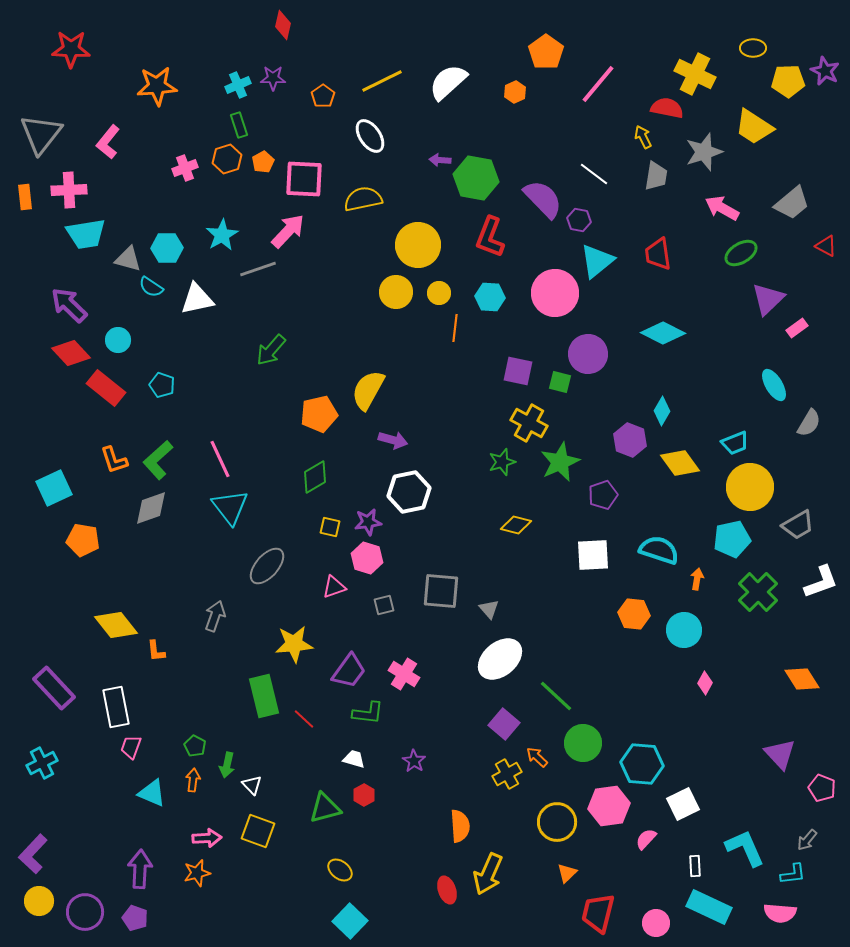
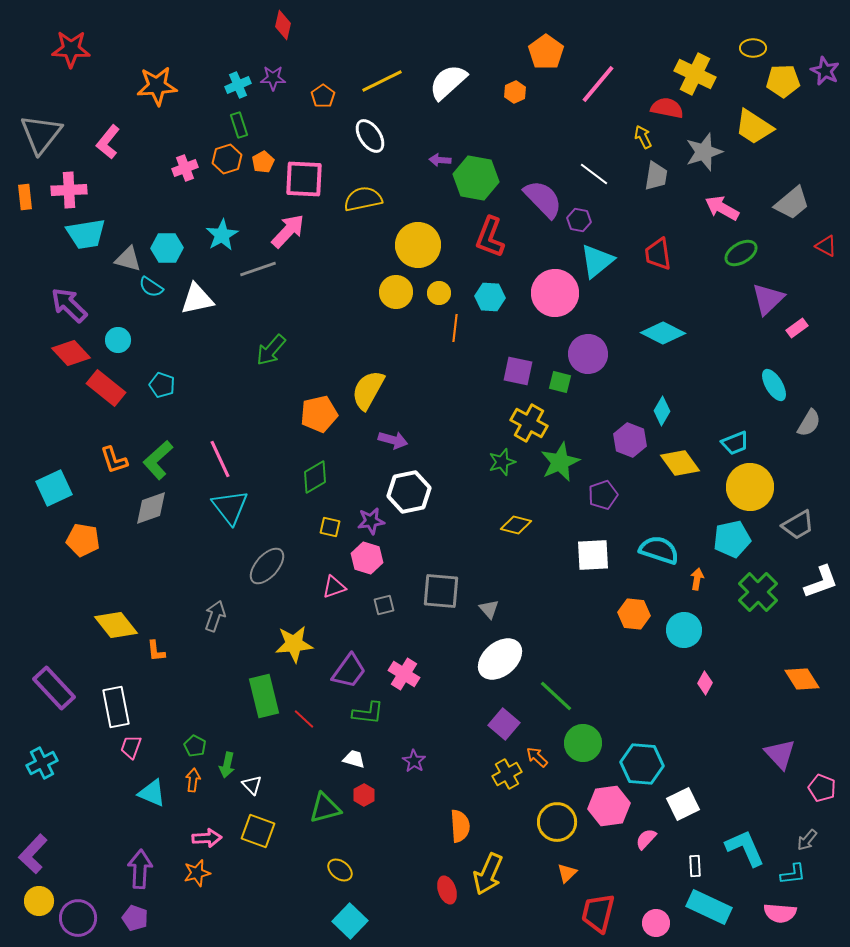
yellow pentagon at (788, 81): moved 5 px left
purple star at (368, 522): moved 3 px right, 1 px up
purple circle at (85, 912): moved 7 px left, 6 px down
